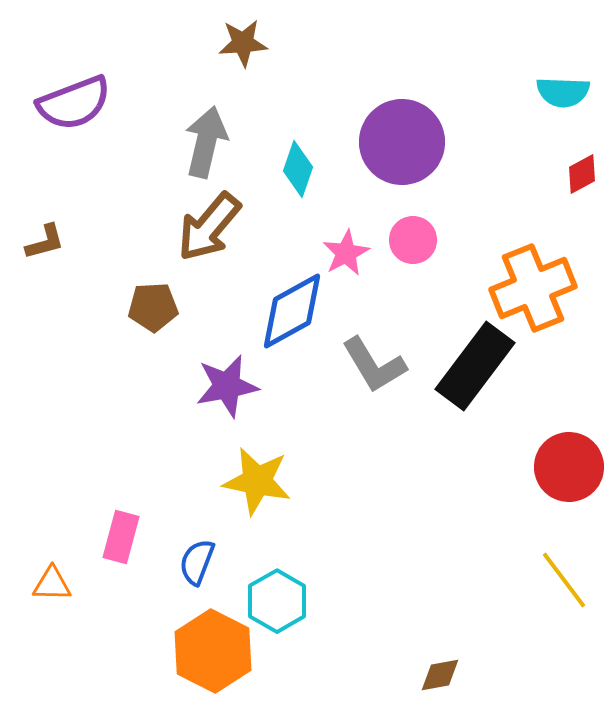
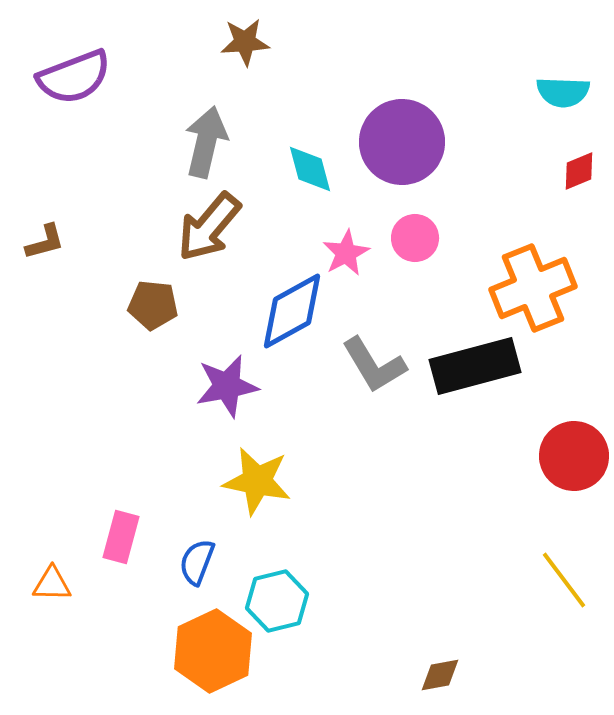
brown star: moved 2 px right, 1 px up
purple semicircle: moved 26 px up
cyan diamond: moved 12 px right; rotated 34 degrees counterclockwise
red diamond: moved 3 px left, 3 px up; rotated 6 degrees clockwise
pink circle: moved 2 px right, 2 px up
brown pentagon: moved 2 px up; rotated 9 degrees clockwise
black rectangle: rotated 38 degrees clockwise
red circle: moved 5 px right, 11 px up
cyan hexagon: rotated 16 degrees clockwise
orange hexagon: rotated 8 degrees clockwise
